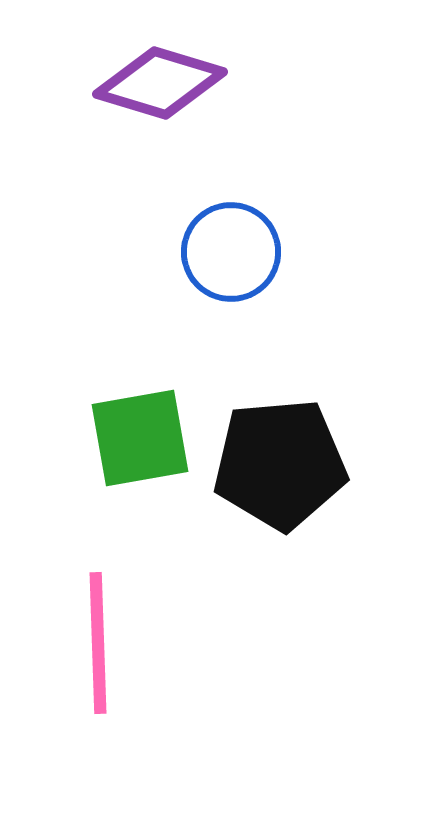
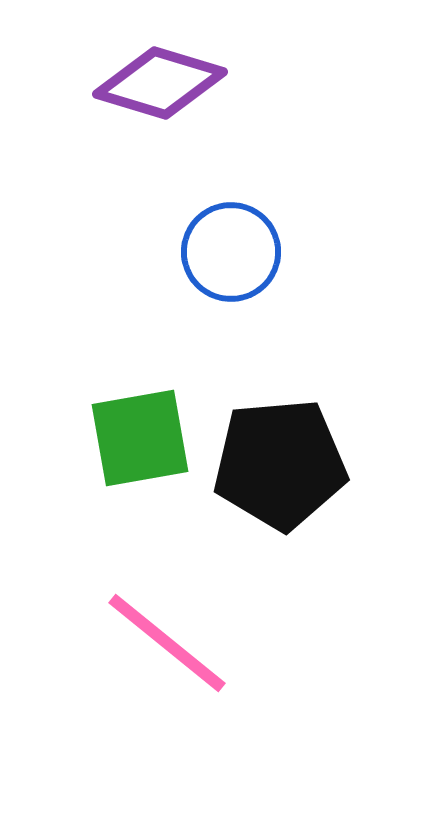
pink line: moved 69 px right; rotated 49 degrees counterclockwise
